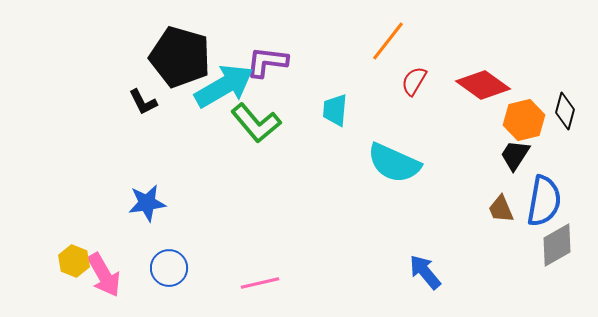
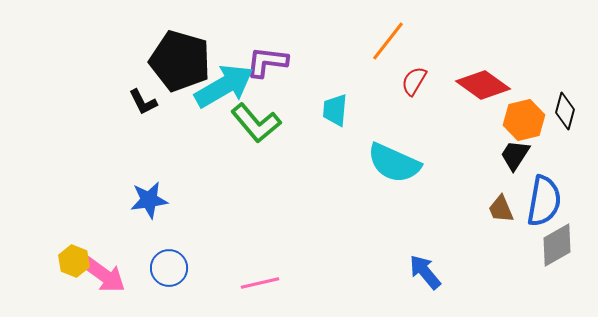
black pentagon: moved 4 px down
blue star: moved 2 px right, 3 px up
pink arrow: rotated 24 degrees counterclockwise
